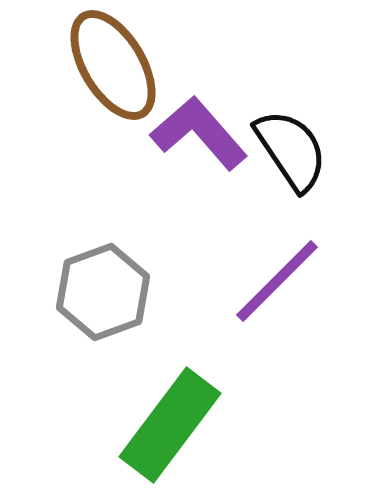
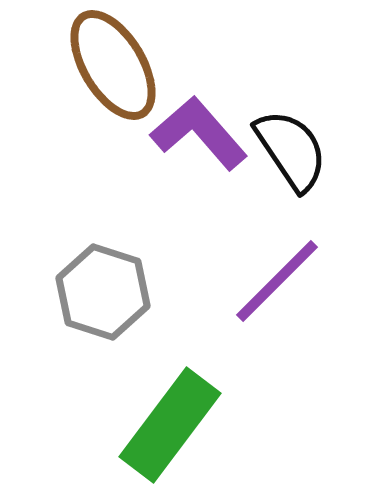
gray hexagon: rotated 22 degrees counterclockwise
